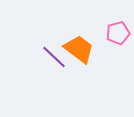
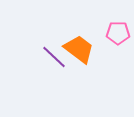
pink pentagon: rotated 15 degrees clockwise
